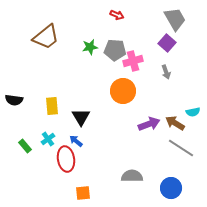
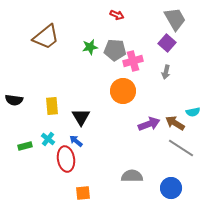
gray arrow: rotated 32 degrees clockwise
cyan cross: rotated 16 degrees counterclockwise
green rectangle: rotated 64 degrees counterclockwise
